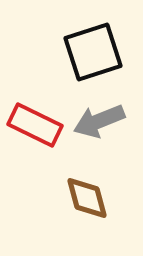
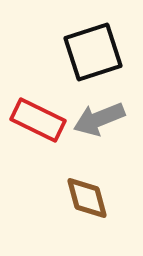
gray arrow: moved 2 px up
red rectangle: moved 3 px right, 5 px up
